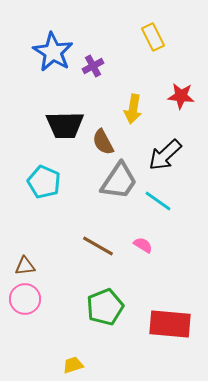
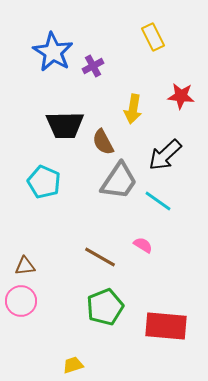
brown line: moved 2 px right, 11 px down
pink circle: moved 4 px left, 2 px down
red rectangle: moved 4 px left, 2 px down
